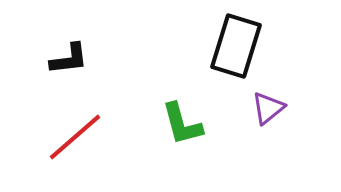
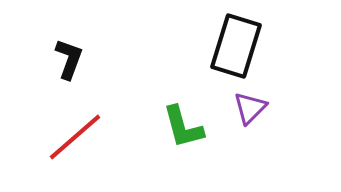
black L-shape: rotated 63 degrees counterclockwise
purple triangle: moved 18 px left; rotated 6 degrees counterclockwise
green L-shape: moved 1 px right, 3 px down
